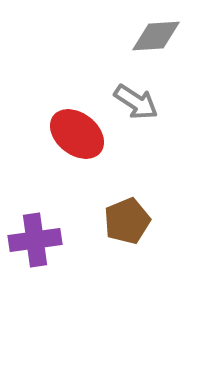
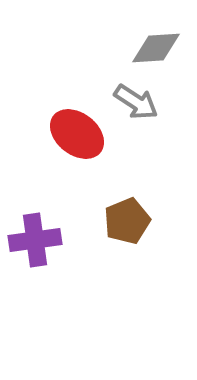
gray diamond: moved 12 px down
